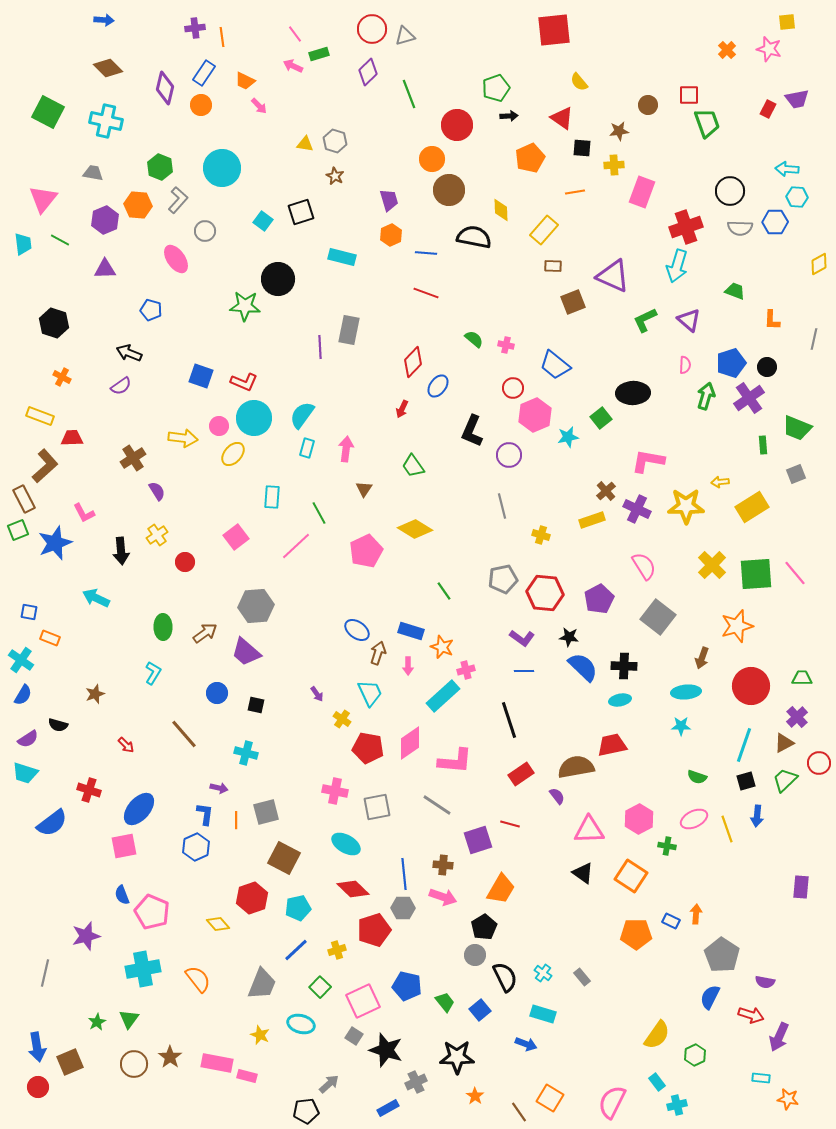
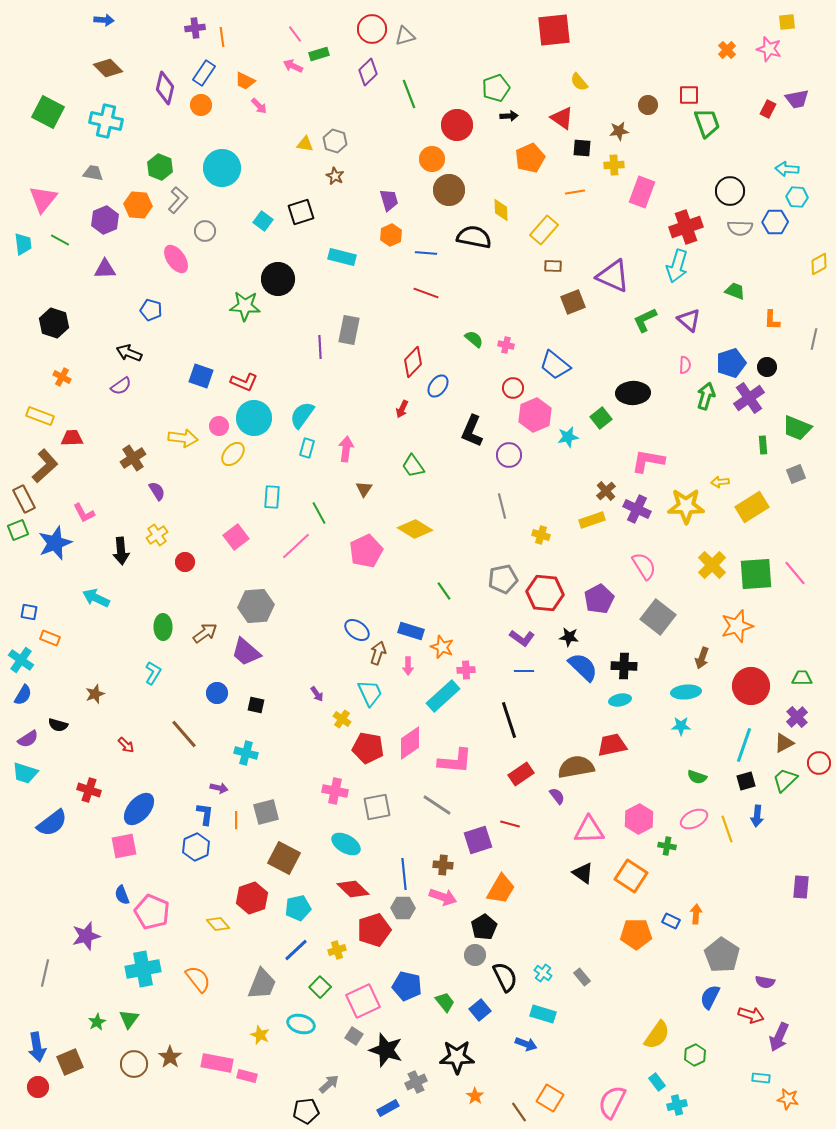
pink cross at (466, 670): rotated 12 degrees clockwise
